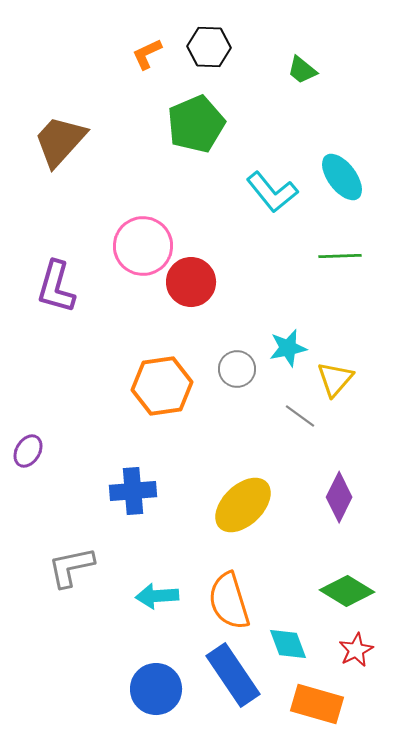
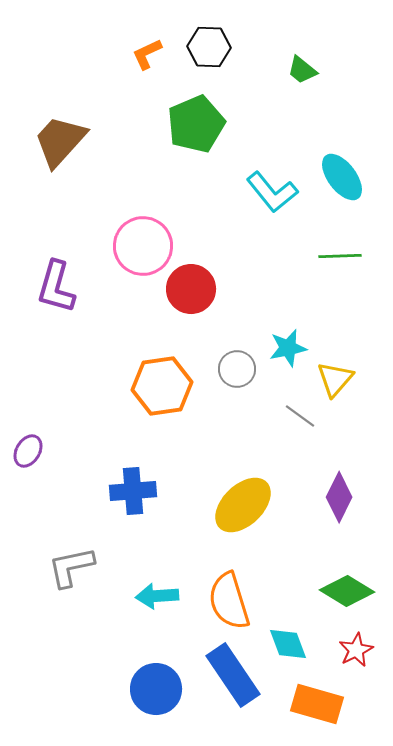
red circle: moved 7 px down
